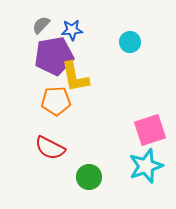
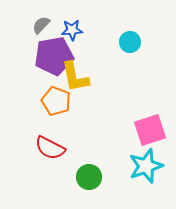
orange pentagon: rotated 24 degrees clockwise
